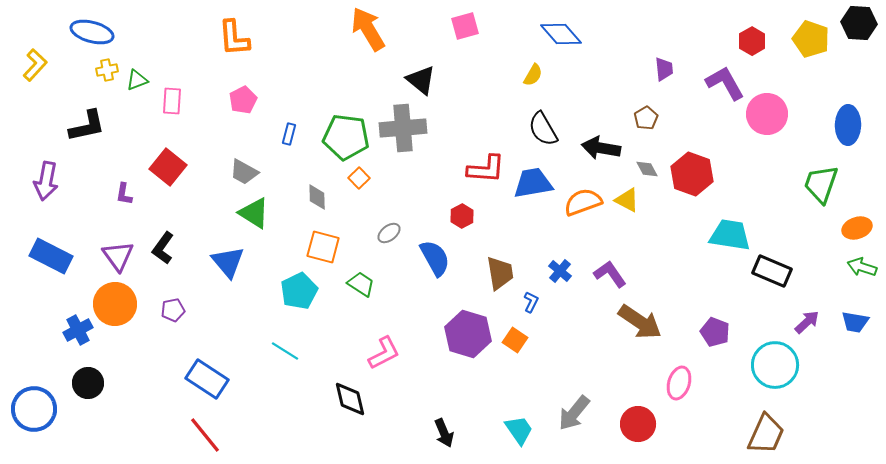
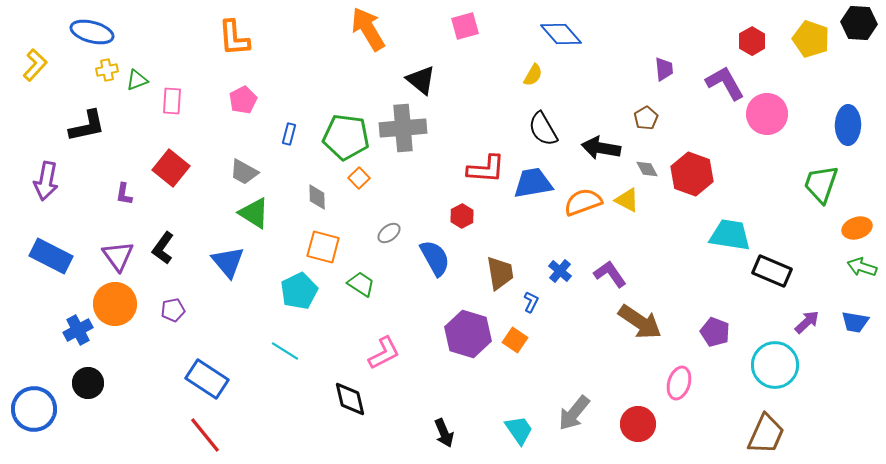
red square at (168, 167): moved 3 px right, 1 px down
